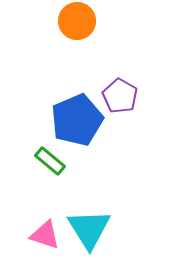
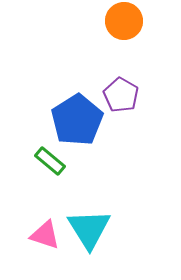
orange circle: moved 47 px right
purple pentagon: moved 1 px right, 1 px up
blue pentagon: rotated 9 degrees counterclockwise
